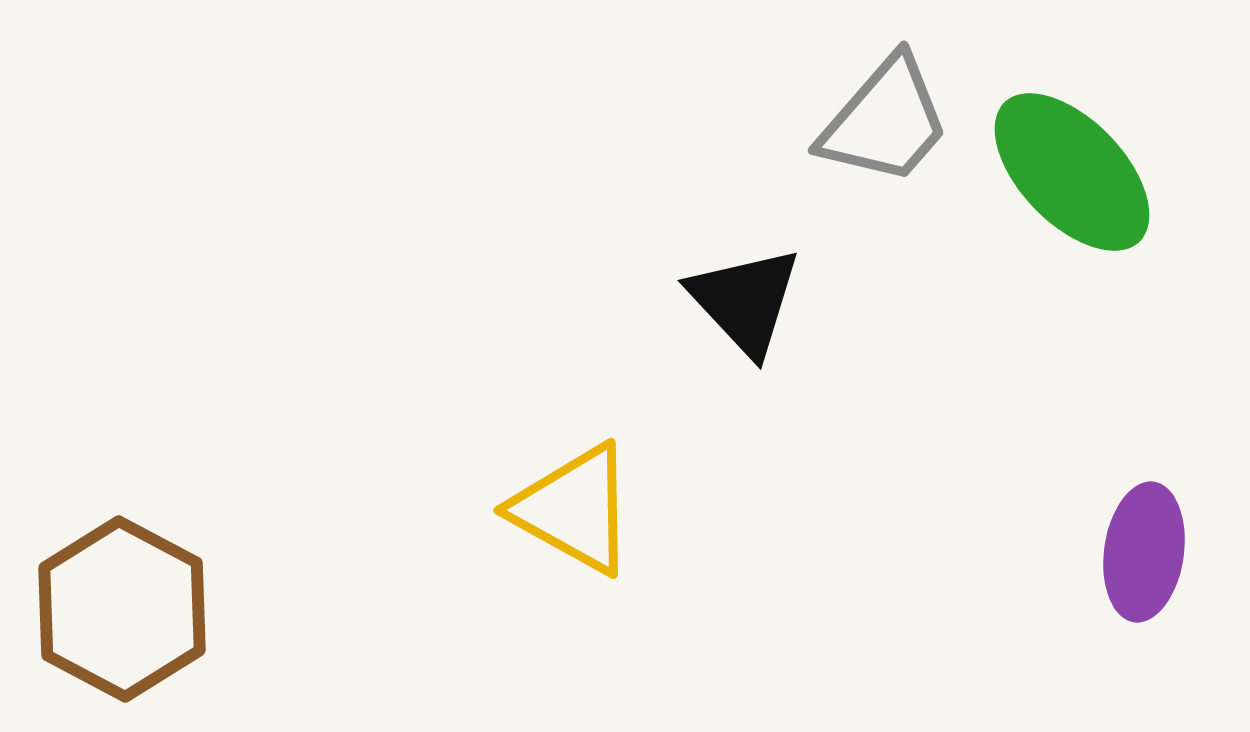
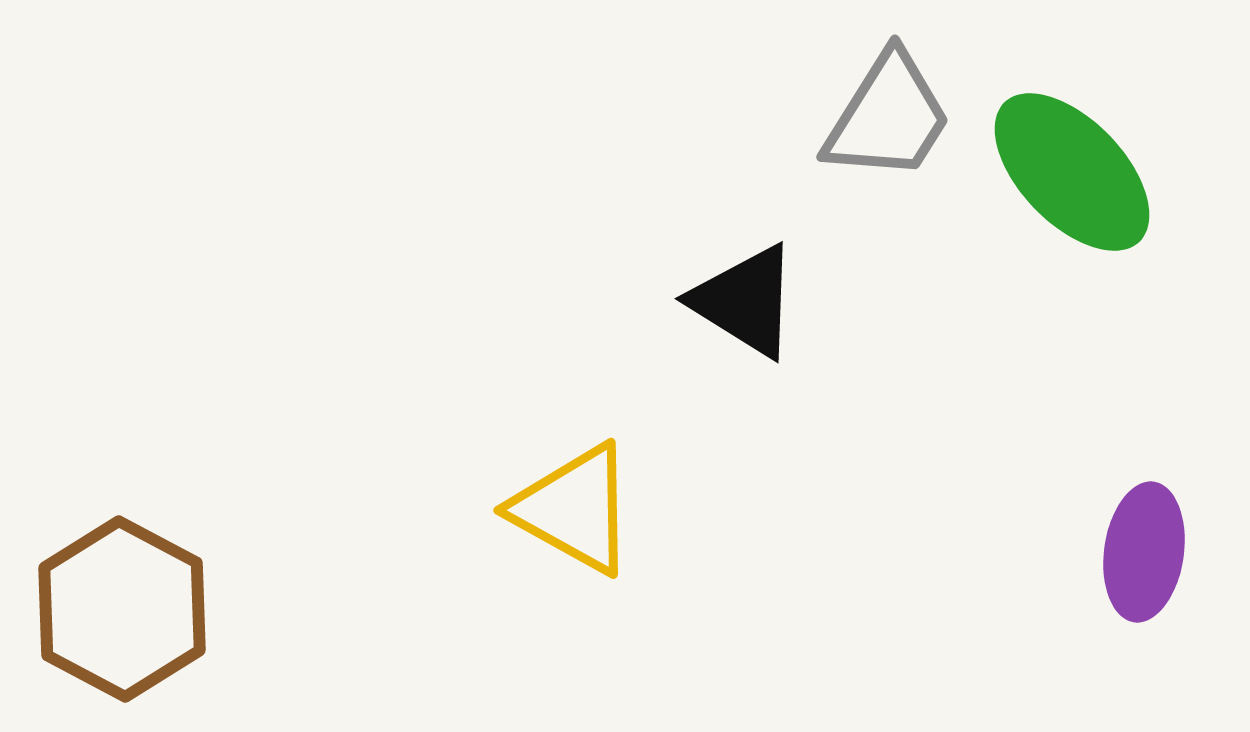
gray trapezoid: moved 3 px right, 4 px up; rotated 9 degrees counterclockwise
black triangle: rotated 15 degrees counterclockwise
